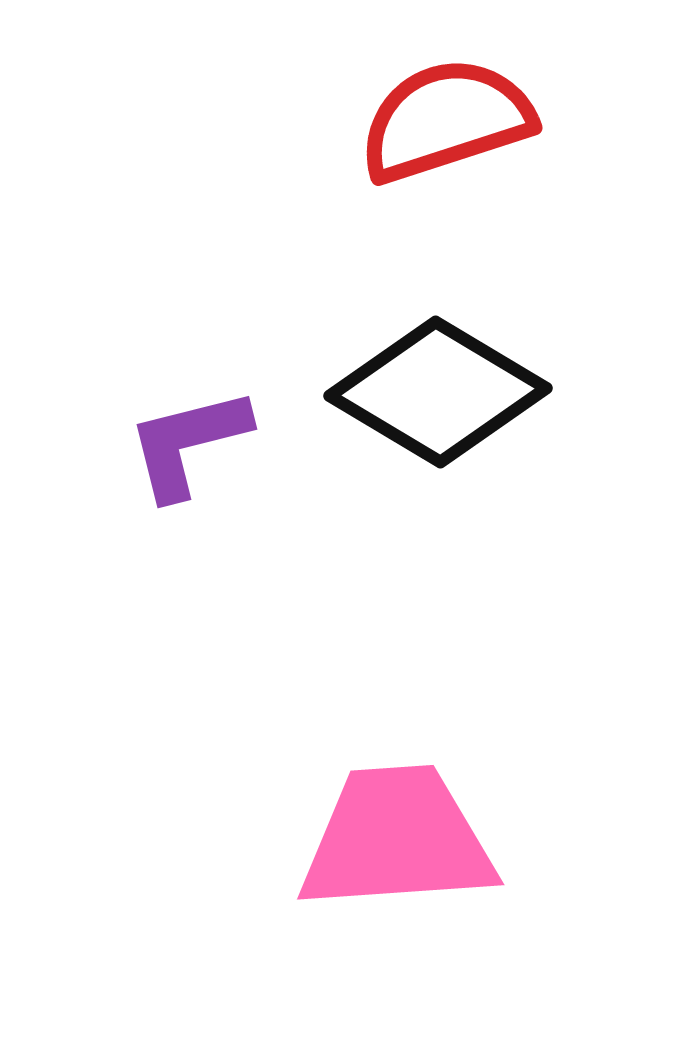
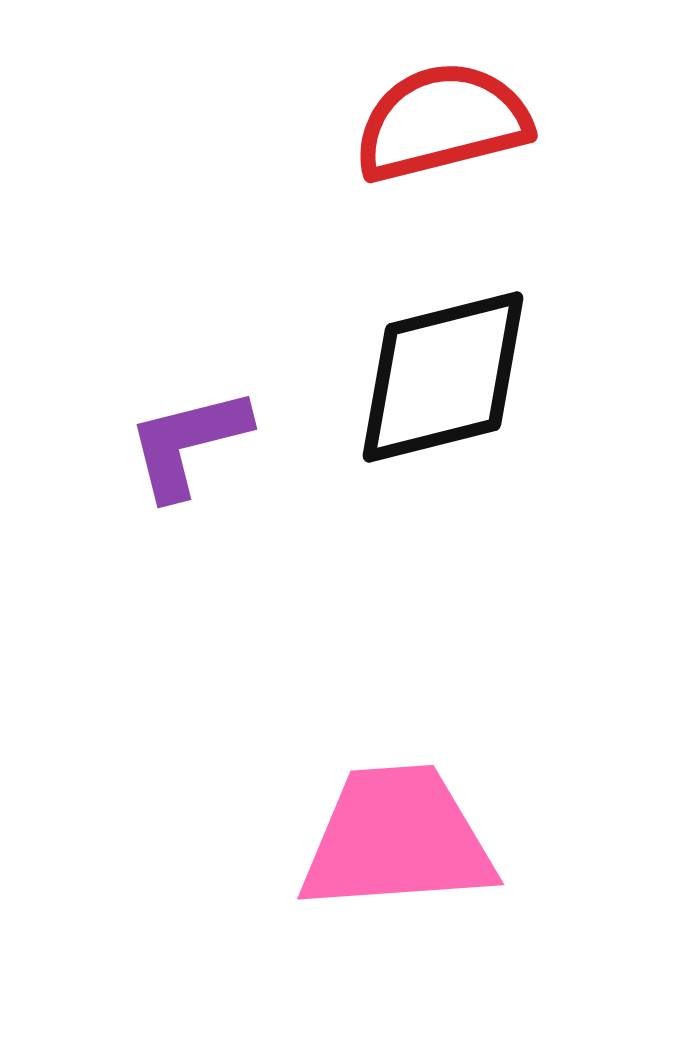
red semicircle: moved 4 px left, 2 px down; rotated 4 degrees clockwise
black diamond: moved 5 px right, 15 px up; rotated 45 degrees counterclockwise
